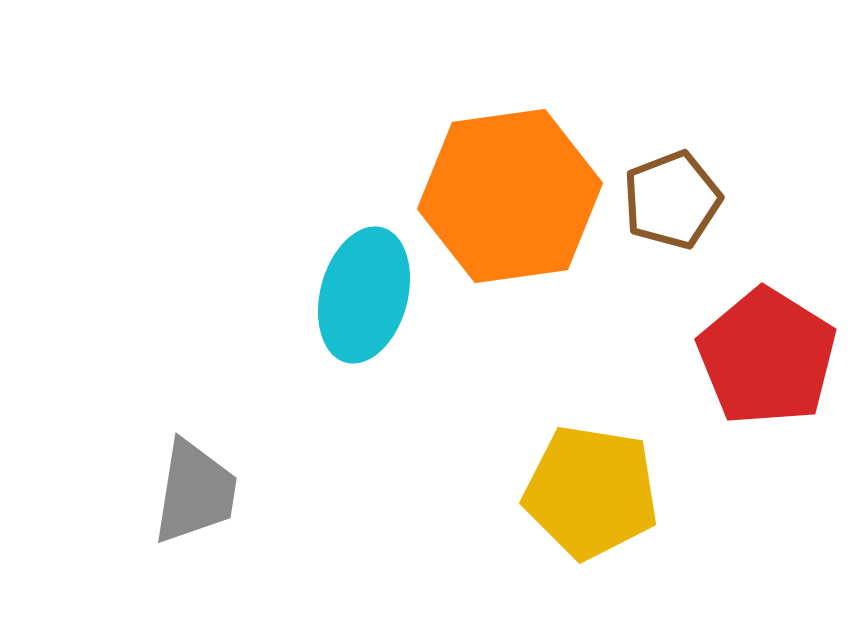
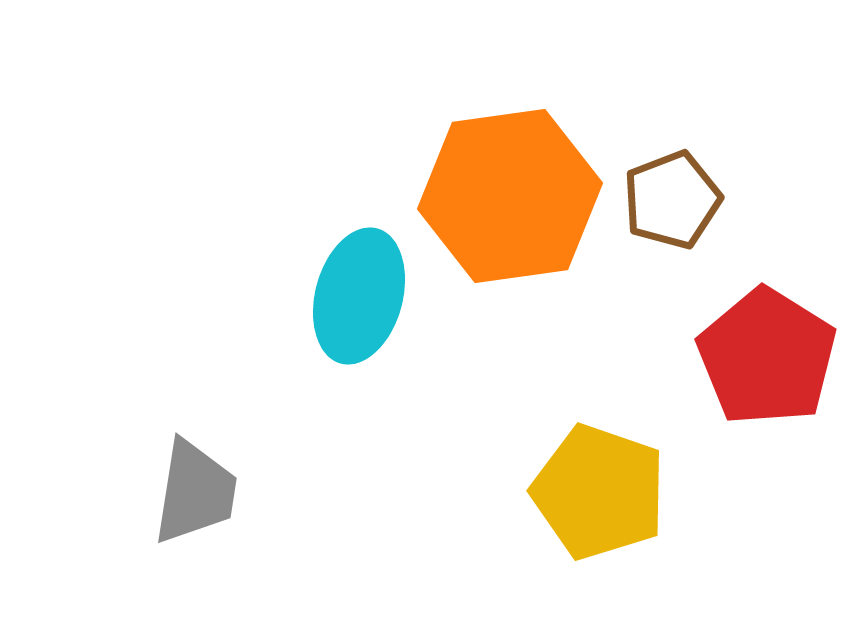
cyan ellipse: moved 5 px left, 1 px down
yellow pentagon: moved 8 px right; rotated 10 degrees clockwise
